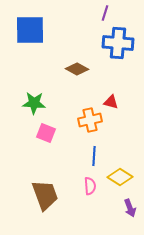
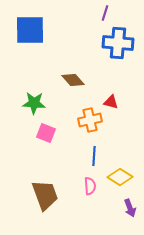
brown diamond: moved 4 px left, 11 px down; rotated 20 degrees clockwise
